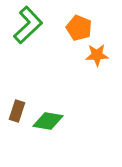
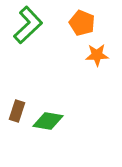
orange pentagon: moved 3 px right, 5 px up
